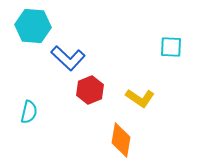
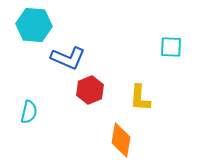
cyan hexagon: moved 1 px right, 1 px up
blue L-shape: rotated 20 degrees counterclockwise
yellow L-shape: rotated 60 degrees clockwise
